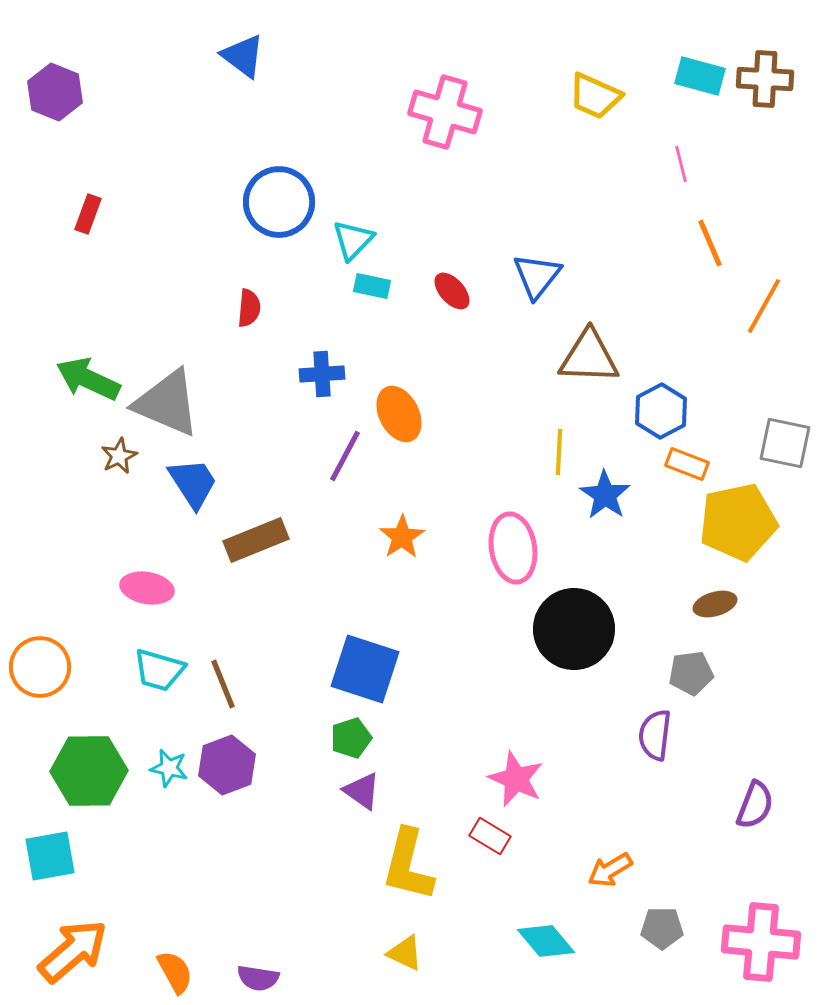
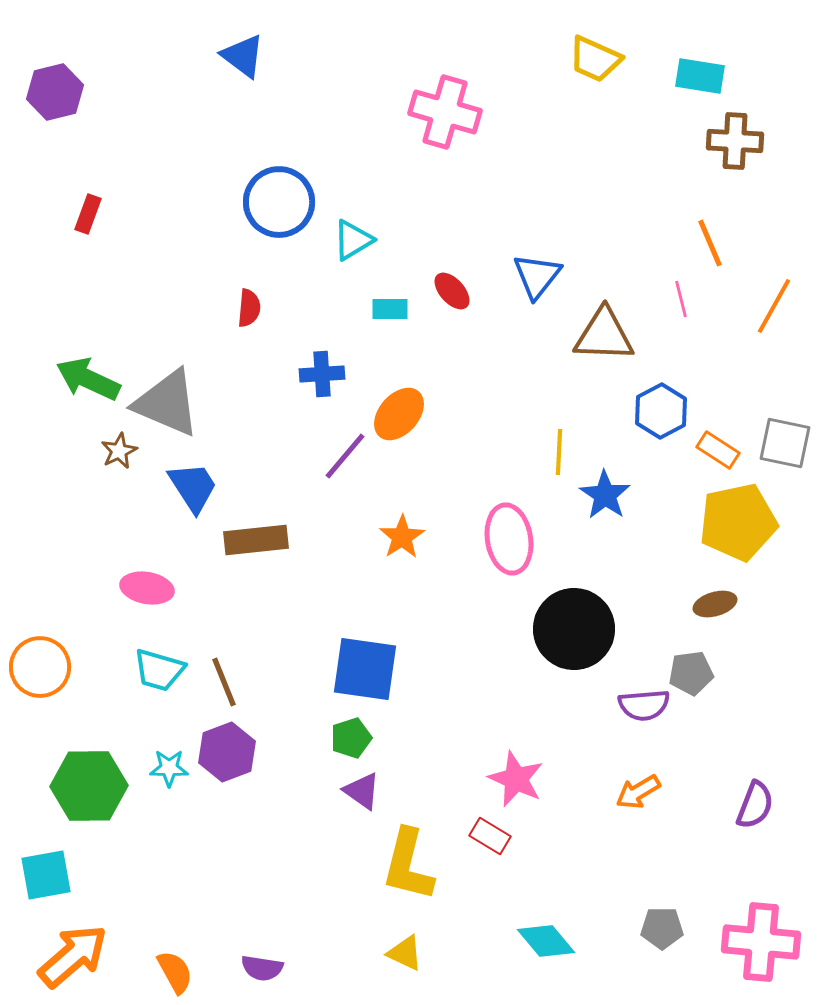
cyan rectangle at (700, 76): rotated 6 degrees counterclockwise
brown cross at (765, 79): moved 30 px left, 62 px down
purple hexagon at (55, 92): rotated 24 degrees clockwise
yellow trapezoid at (595, 96): moved 37 px up
pink line at (681, 164): moved 135 px down
cyan triangle at (353, 240): rotated 15 degrees clockwise
cyan rectangle at (372, 286): moved 18 px right, 23 px down; rotated 12 degrees counterclockwise
orange line at (764, 306): moved 10 px right
brown triangle at (589, 357): moved 15 px right, 22 px up
orange ellipse at (399, 414): rotated 68 degrees clockwise
brown star at (119, 456): moved 5 px up
purple line at (345, 456): rotated 12 degrees clockwise
orange rectangle at (687, 464): moved 31 px right, 14 px up; rotated 12 degrees clockwise
blue trapezoid at (193, 483): moved 4 px down
brown rectangle at (256, 540): rotated 16 degrees clockwise
pink ellipse at (513, 548): moved 4 px left, 9 px up
blue square at (365, 669): rotated 10 degrees counterclockwise
brown line at (223, 684): moved 1 px right, 2 px up
purple semicircle at (655, 735): moved 11 px left, 30 px up; rotated 102 degrees counterclockwise
purple hexagon at (227, 765): moved 13 px up
cyan star at (169, 768): rotated 12 degrees counterclockwise
green hexagon at (89, 771): moved 15 px down
cyan square at (50, 856): moved 4 px left, 19 px down
orange arrow at (610, 870): moved 28 px right, 78 px up
orange arrow at (73, 951): moved 5 px down
purple semicircle at (258, 978): moved 4 px right, 10 px up
